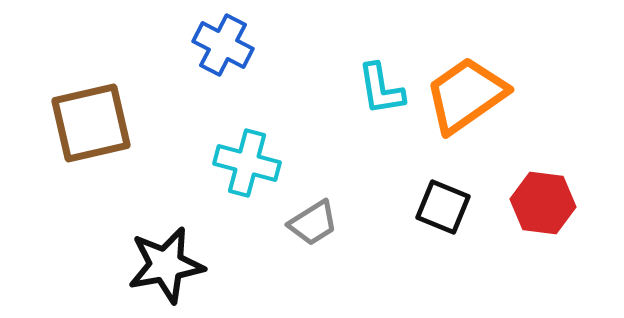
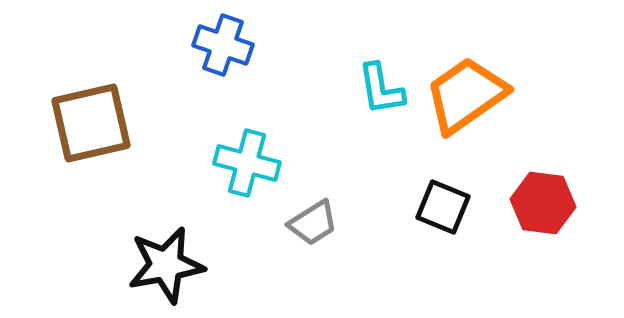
blue cross: rotated 8 degrees counterclockwise
